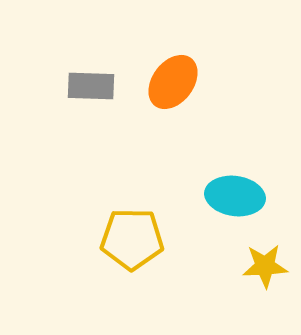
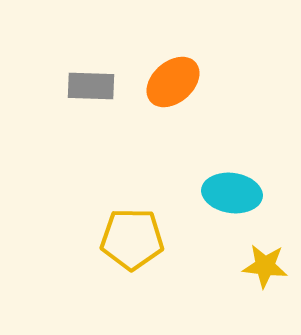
orange ellipse: rotated 12 degrees clockwise
cyan ellipse: moved 3 px left, 3 px up
yellow star: rotated 9 degrees clockwise
